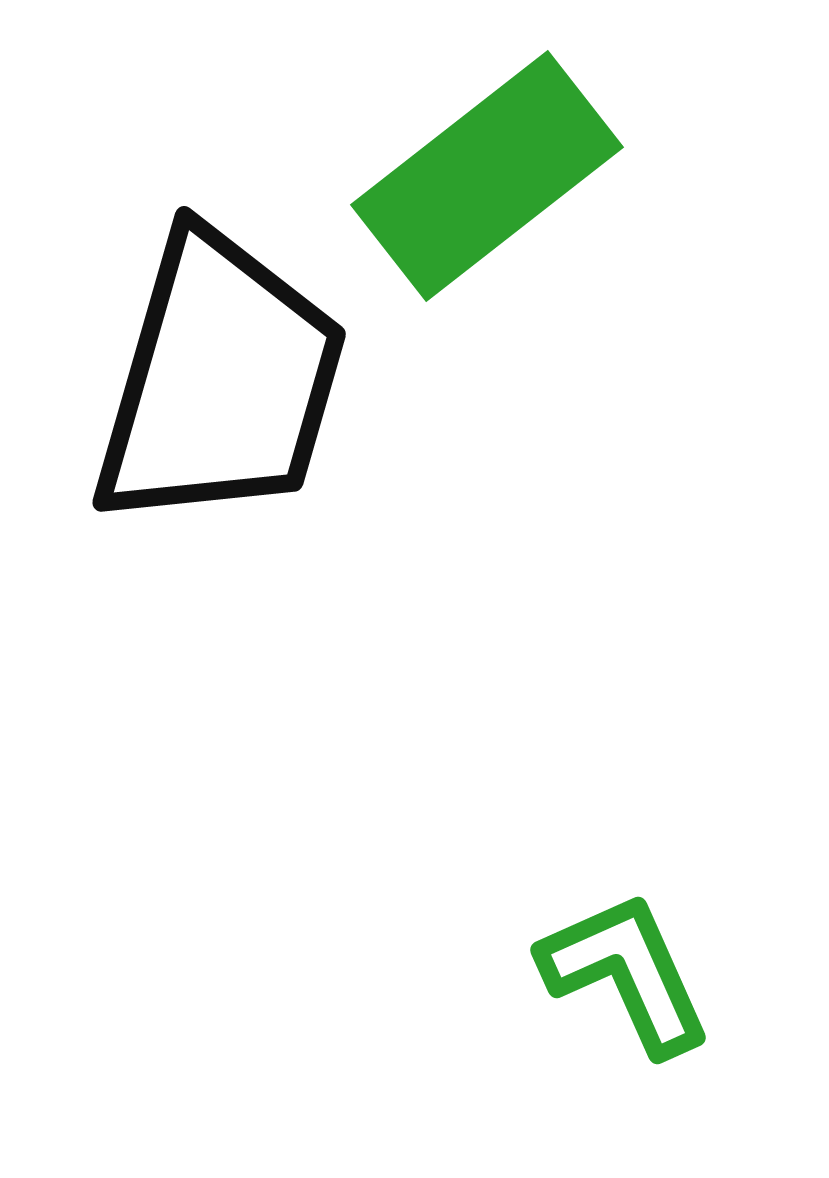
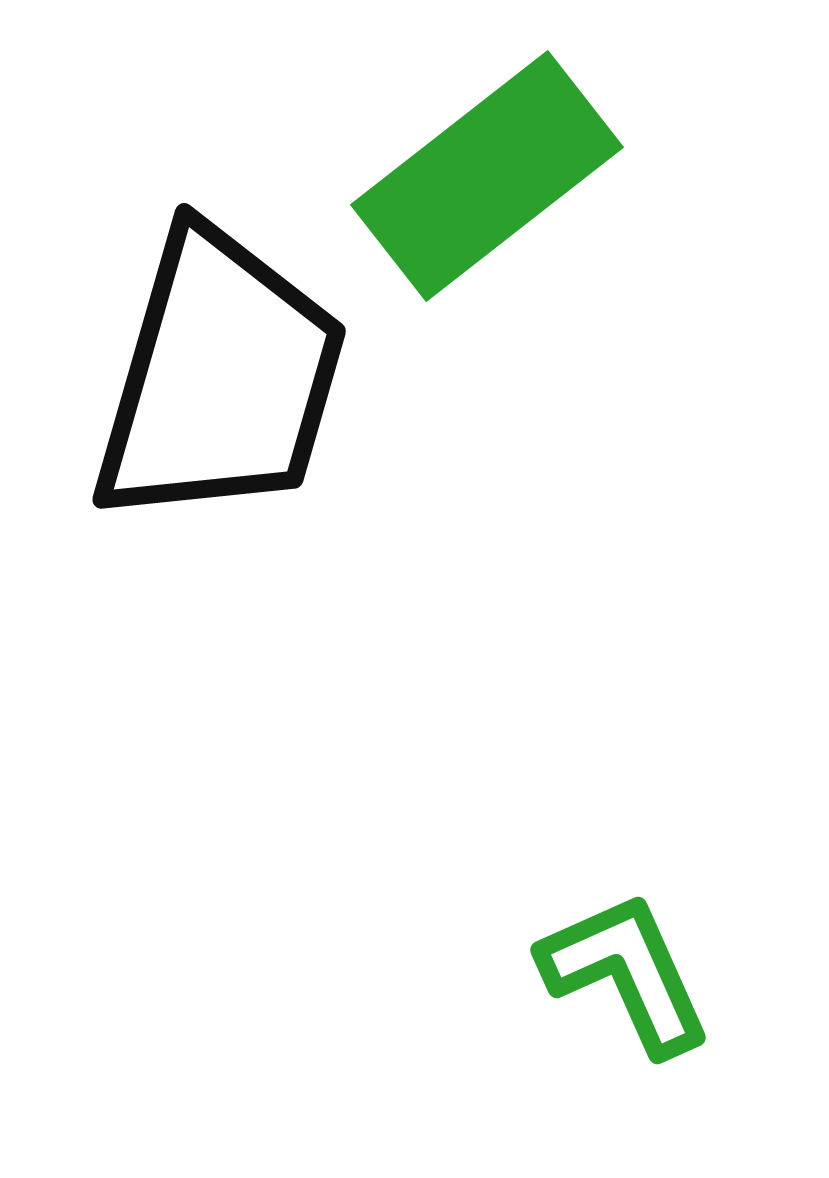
black trapezoid: moved 3 px up
